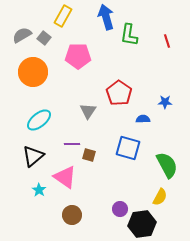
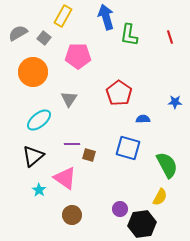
gray semicircle: moved 4 px left, 2 px up
red line: moved 3 px right, 4 px up
blue star: moved 10 px right
gray triangle: moved 19 px left, 12 px up
pink triangle: moved 1 px down
